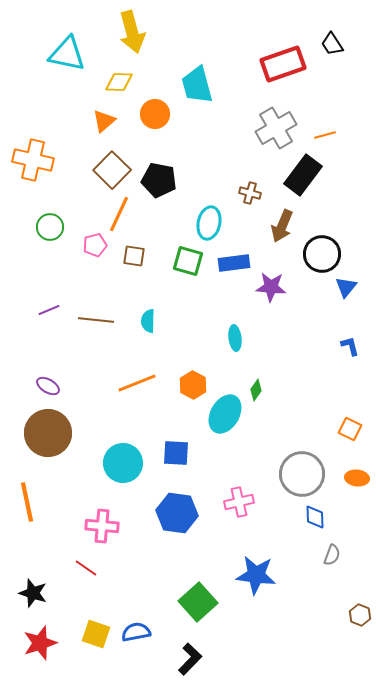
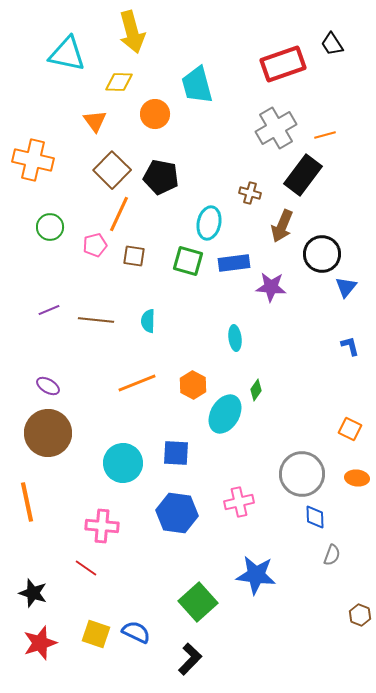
orange triangle at (104, 121): moved 9 px left; rotated 25 degrees counterclockwise
black pentagon at (159, 180): moved 2 px right, 3 px up
blue semicircle at (136, 632): rotated 36 degrees clockwise
